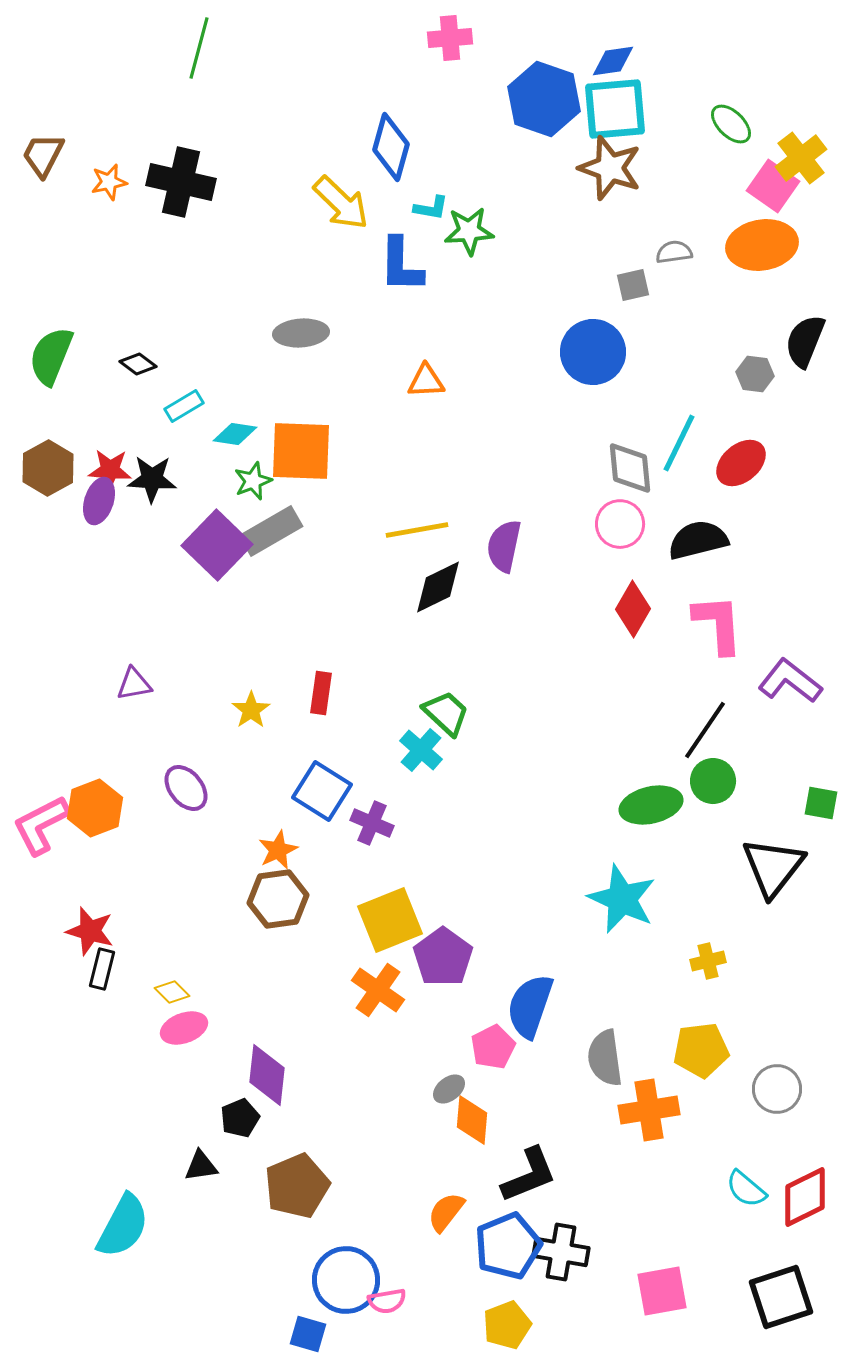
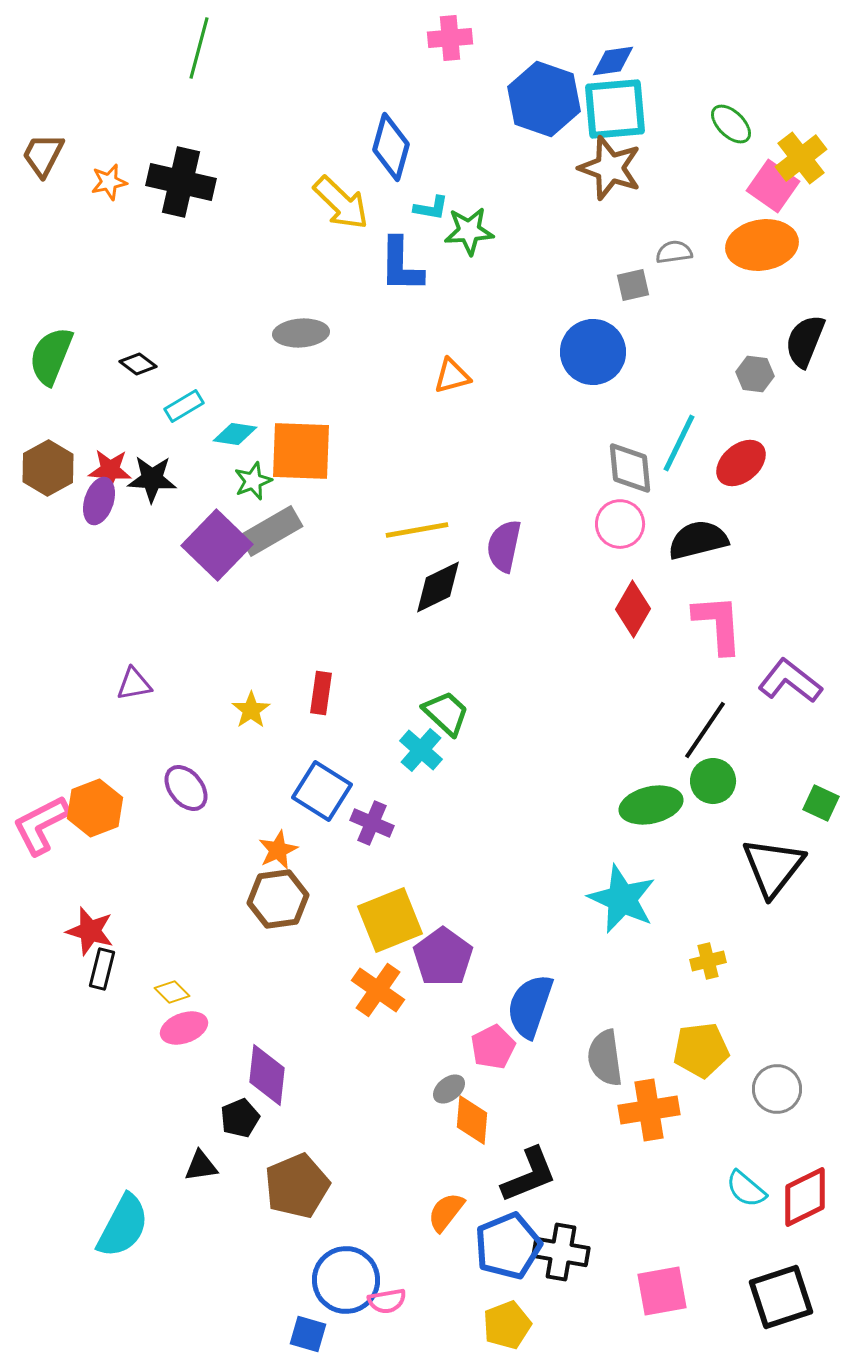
orange triangle at (426, 381): moved 26 px right, 5 px up; rotated 12 degrees counterclockwise
green square at (821, 803): rotated 15 degrees clockwise
